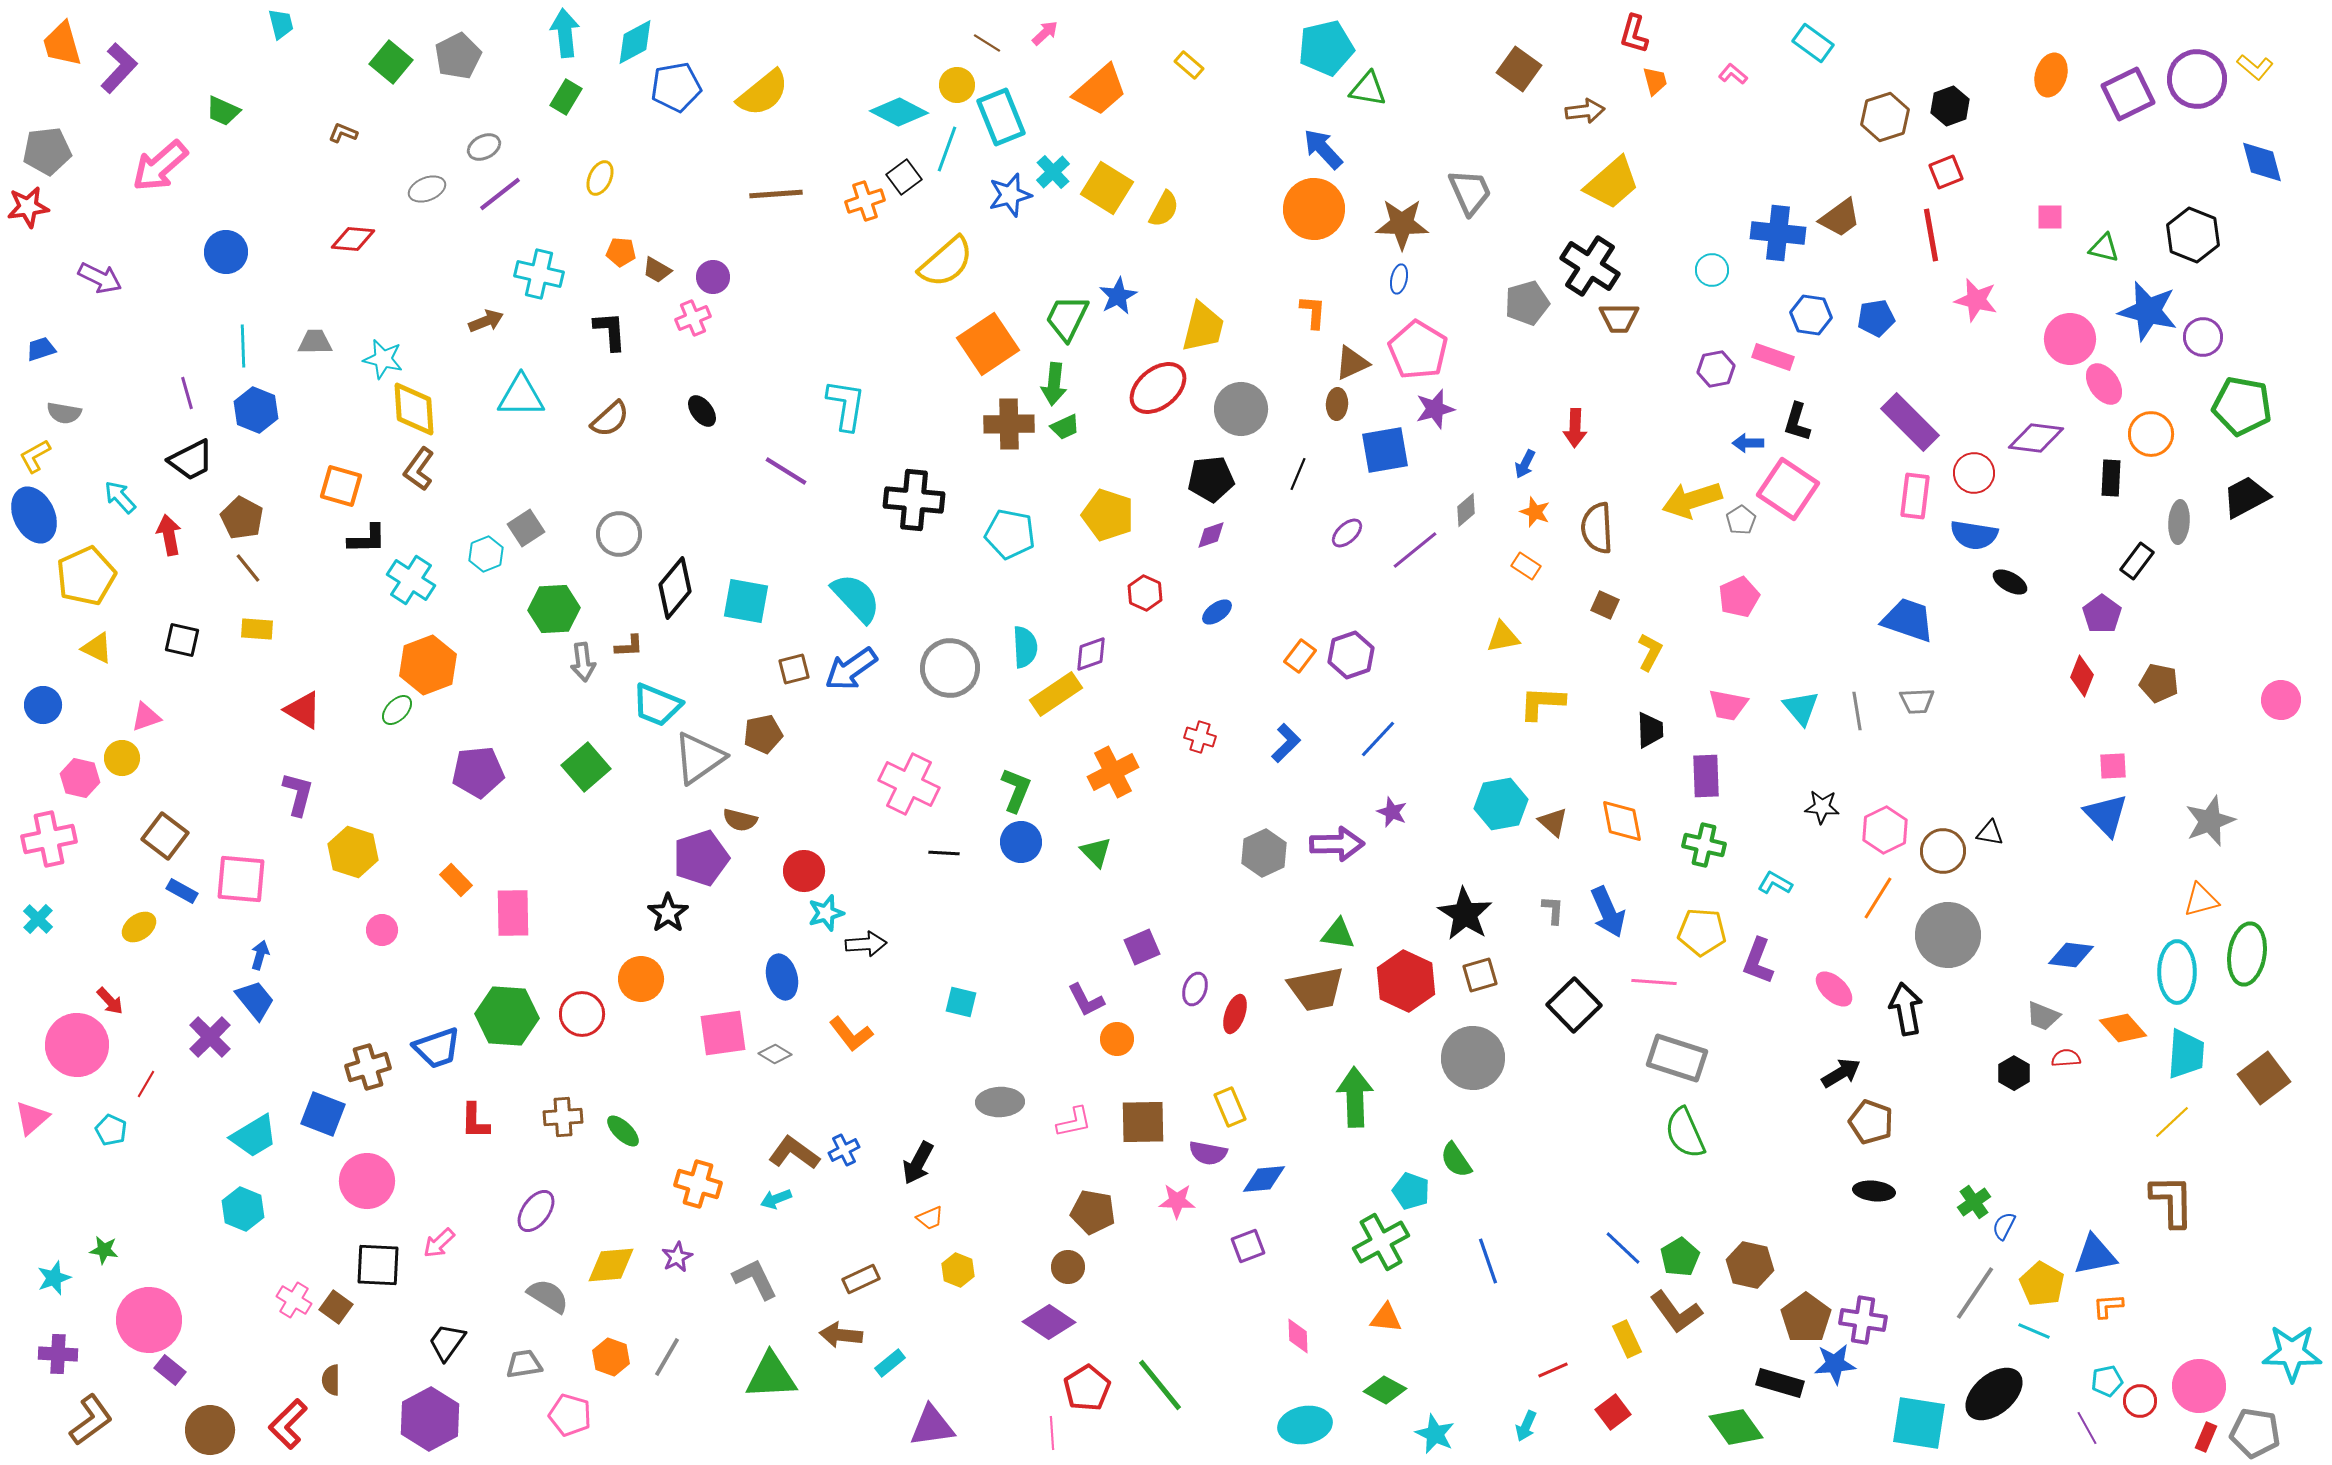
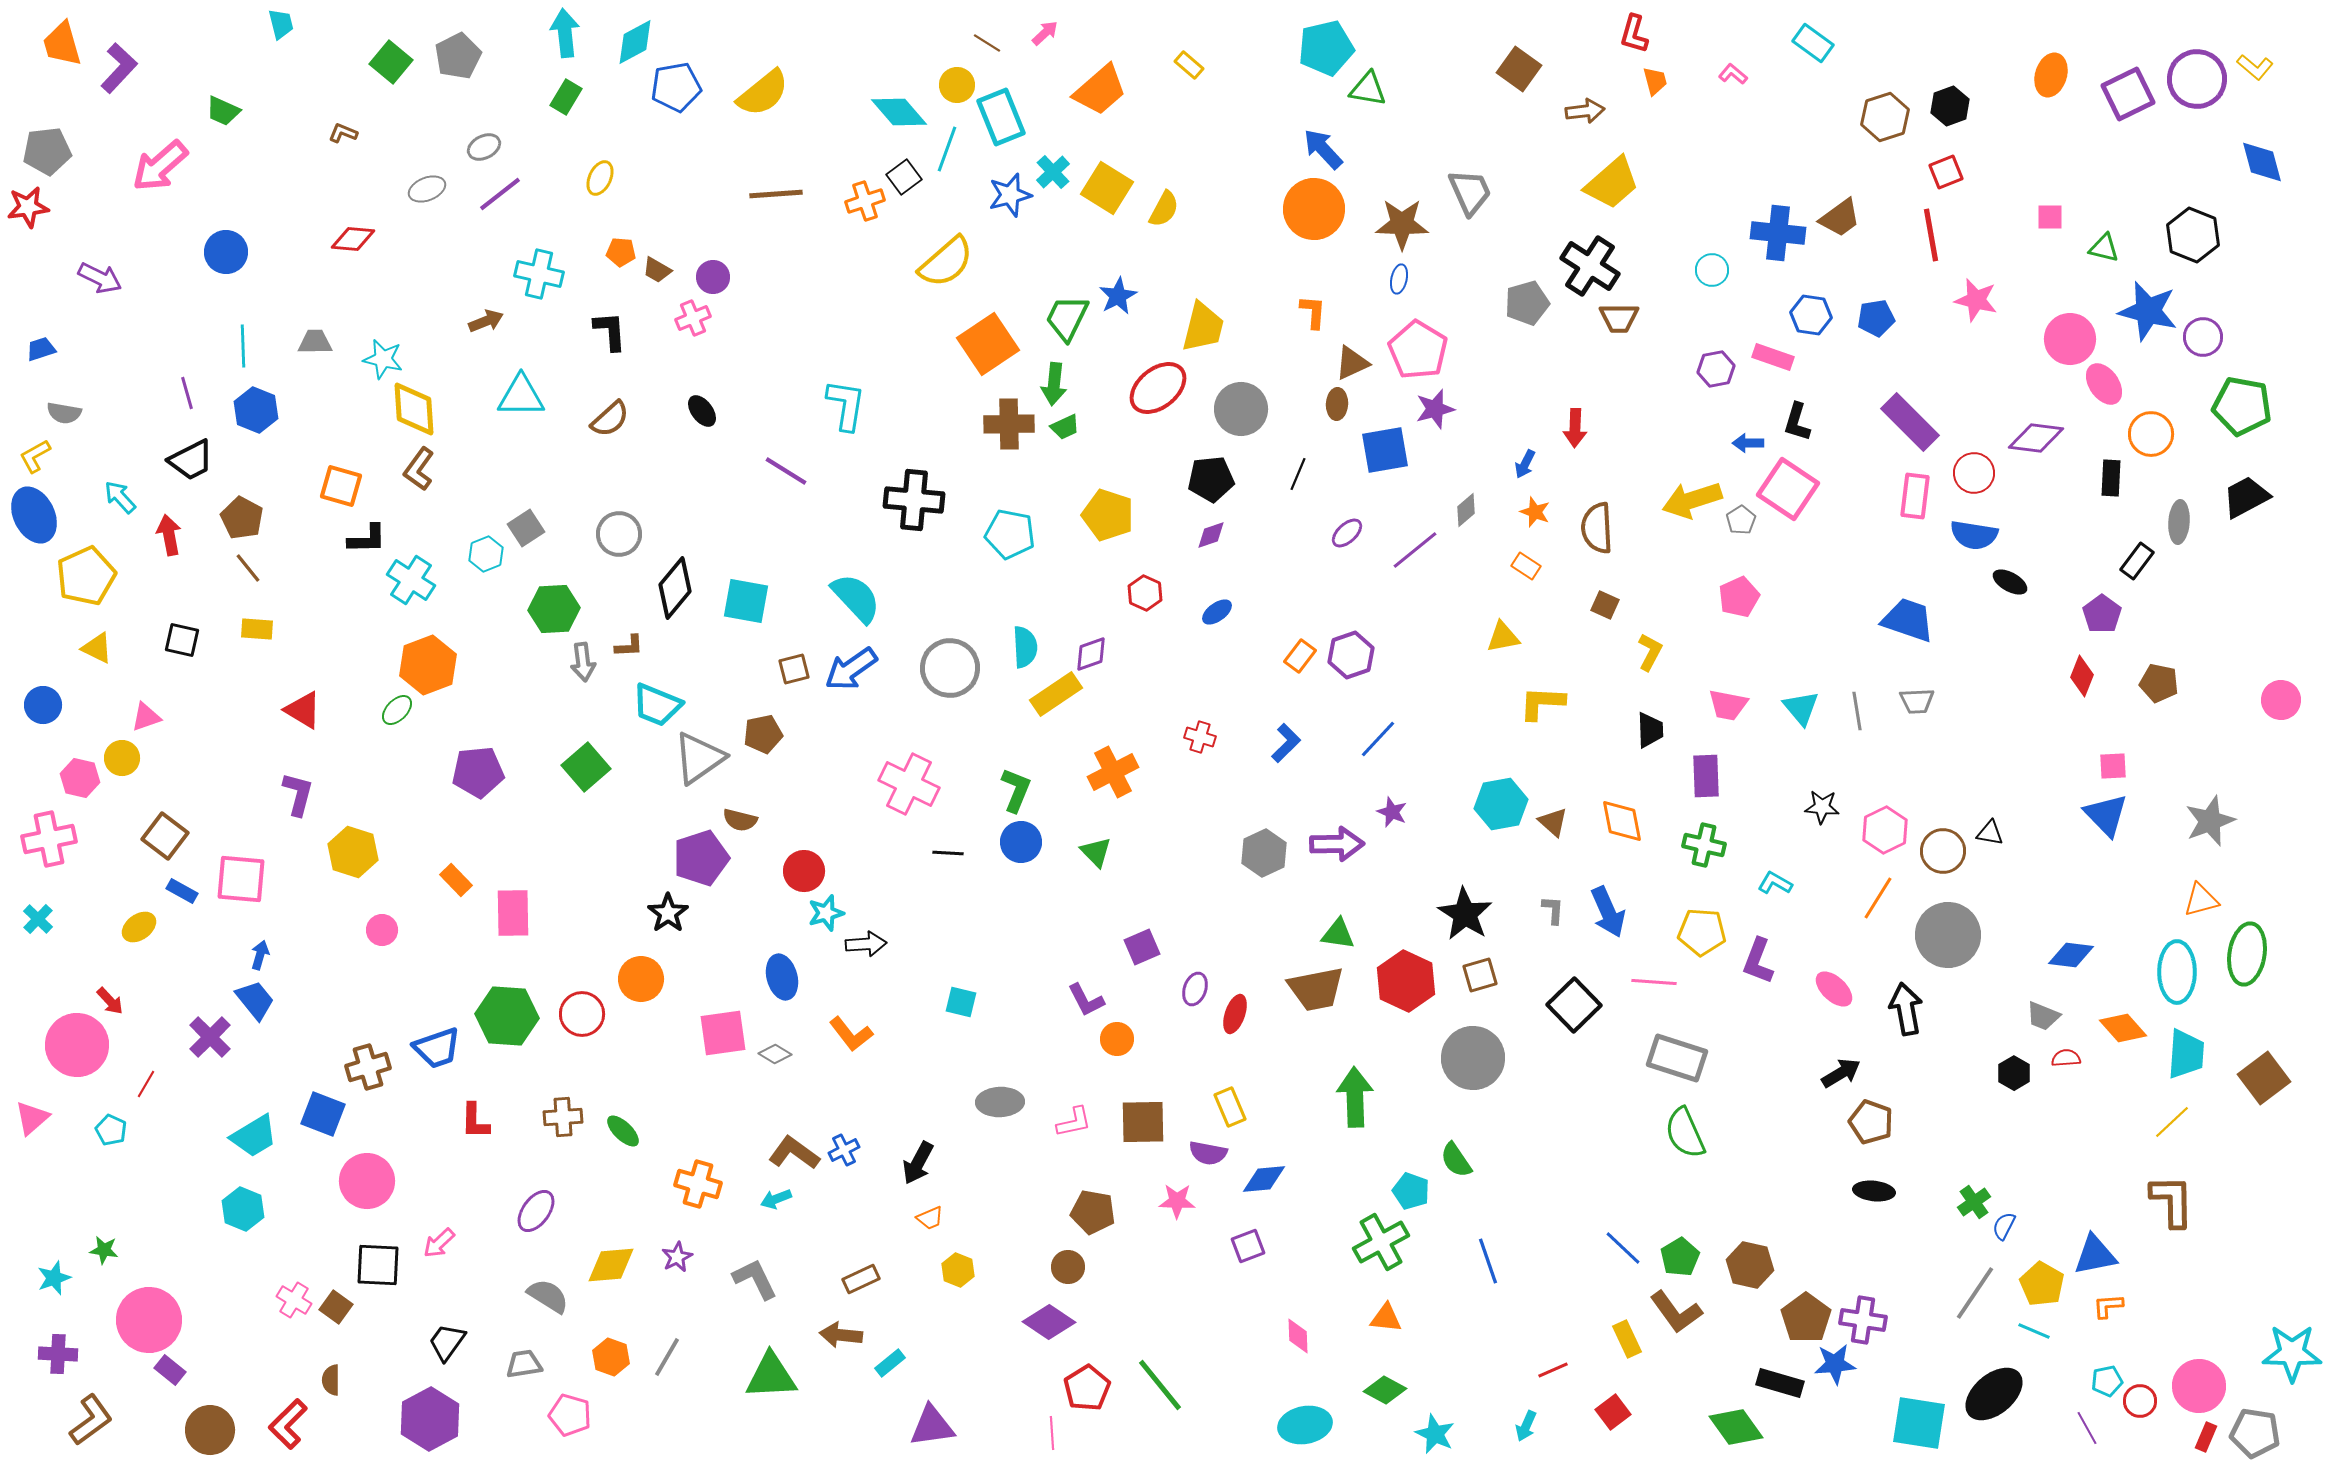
cyan diamond at (899, 112): rotated 22 degrees clockwise
black line at (944, 853): moved 4 px right
